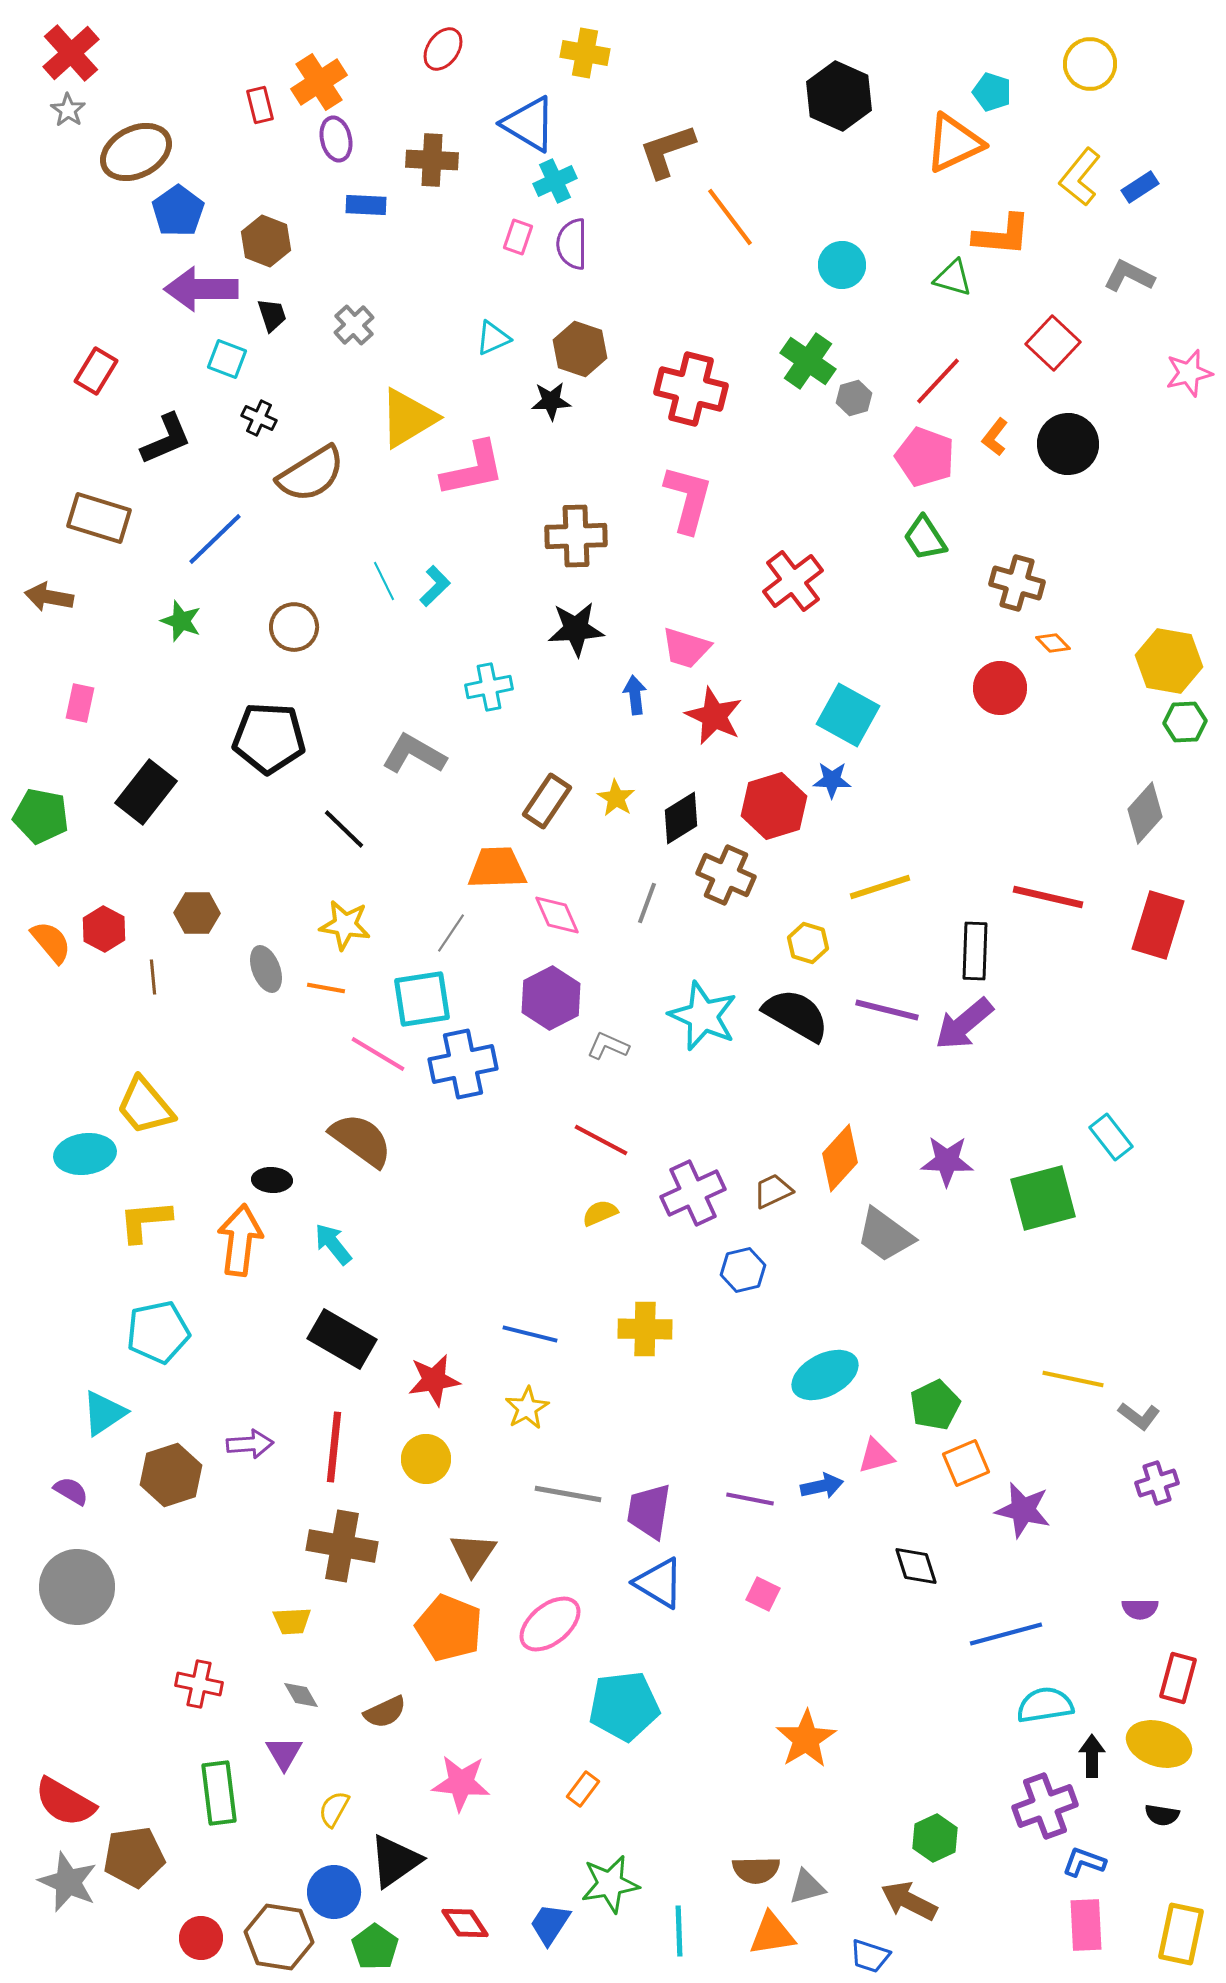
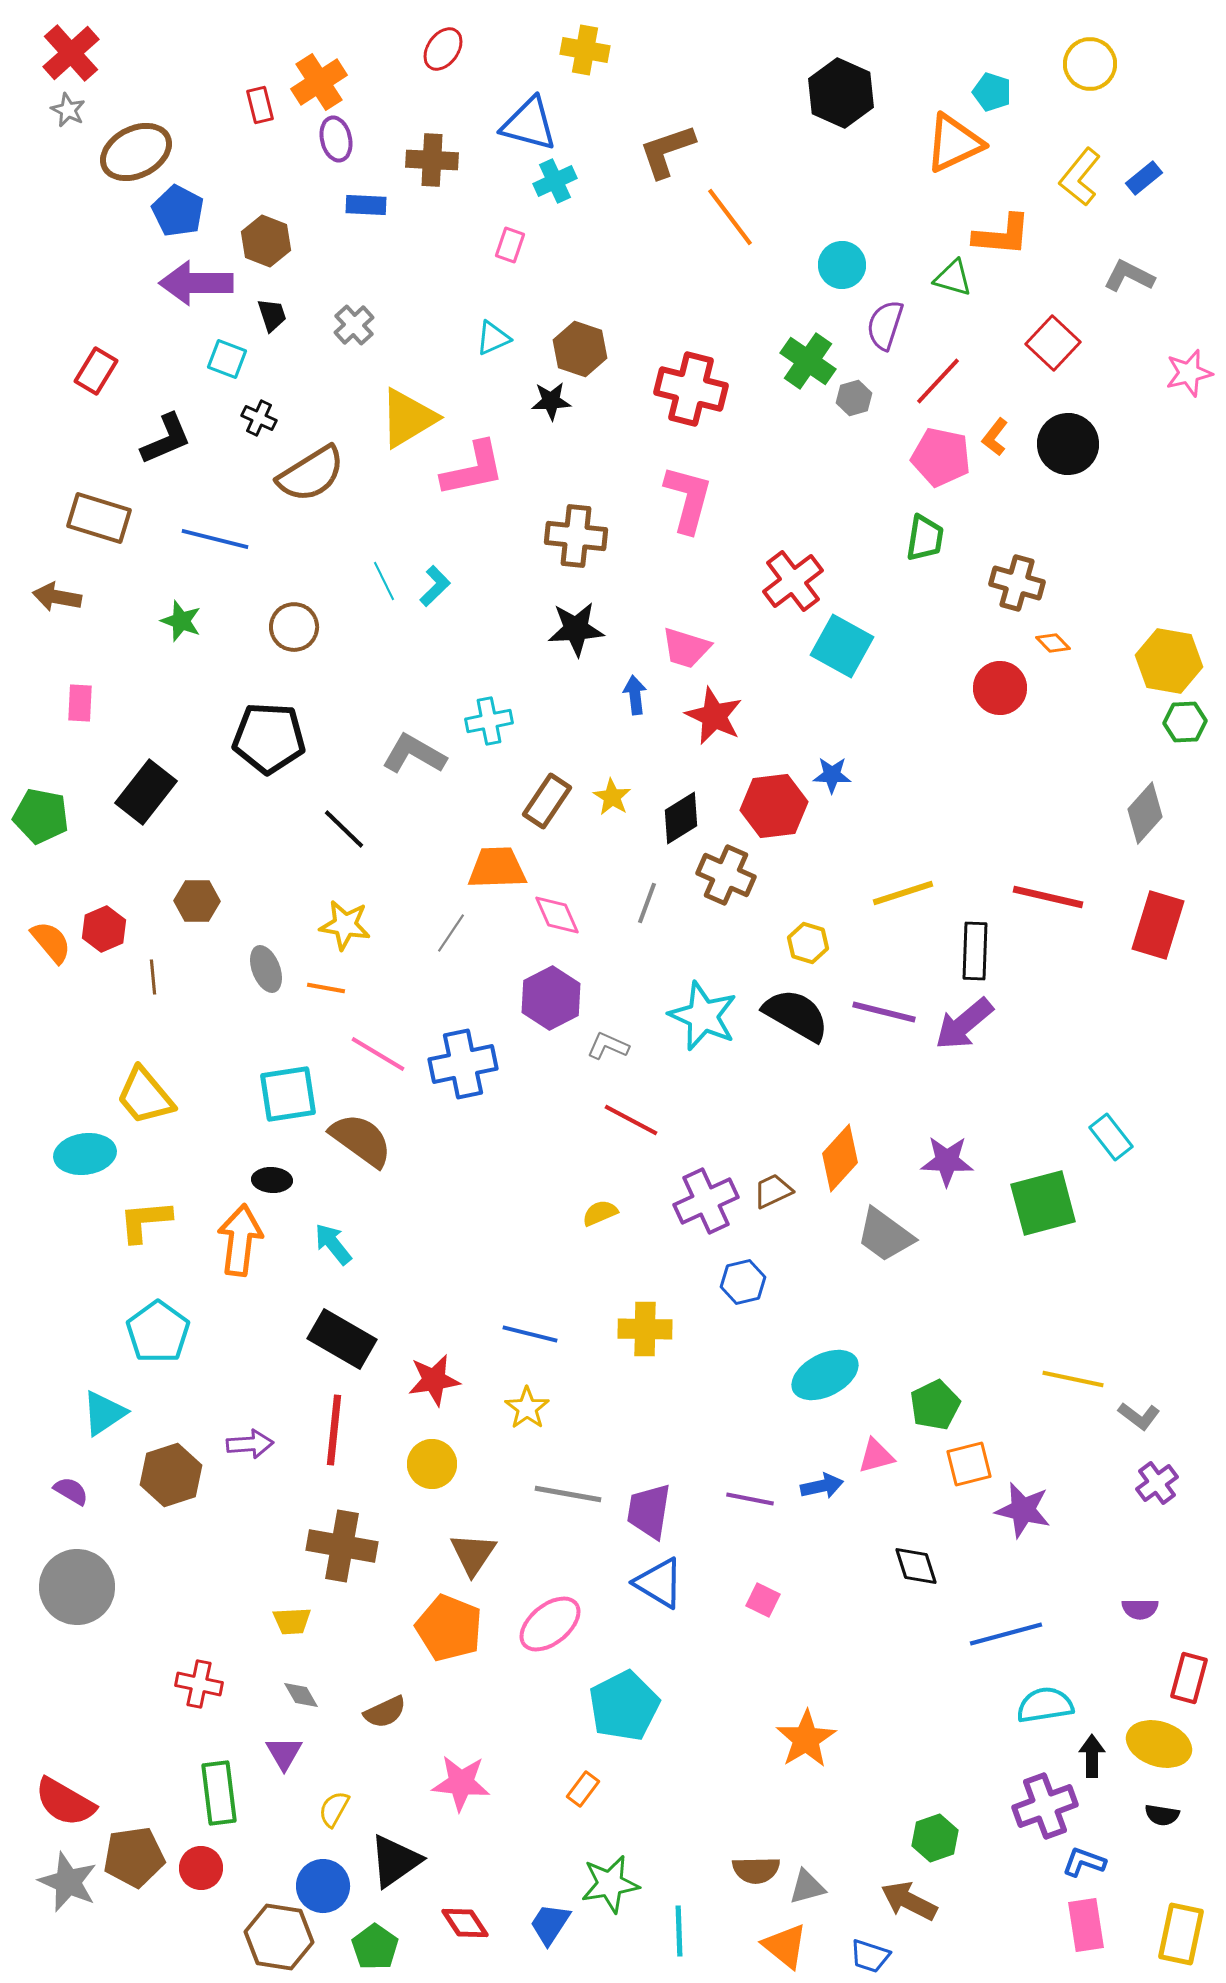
yellow cross at (585, 53): moved 3 px up
black hexagon at (839, 96): moved 2 px right, 3 px up
gray star at (68, 110): rotated 8 degrees counterclockwise
blue triangle at (529, 124): rotated 16 degrees counterclockwise
blue rectangle at (1140, 187): moved 4 px right, 9 px up; rotated 6 degrees counterclockwise
blue pentagon at (178, 211): rotated 9 degrees counterclockwise
pink rectangle at (518, 237): moved 8 px left, 8 px down
purple semicircle at (572, 244): moved 313 px right, 81 px down; rotated 18 degrees clockwise
purple arrow at (201, 289): moved 5 px left, 6 px up
pink pentagon at (925, 457): moved 16 px right; rotated 8 degrees counterclockwise
brown cross at (576, 536): rotated 8 degrees clockwise
green trapezoid at (925, 538): rotated 138 degrees counterclockwise
blue line at (215, 539): rotated 58 degrees clockwise
brown arrow at (49, 597): moved 8 px right
cyan cross at (489, 687): moved 34 px down
pink rectangle at (80, 703): rotated 9 degrees counterclockwise
cyan square at (848, 715): moved 6 px left, 69 px up
blue star at (832, 780): moved 5 px up
yellow star at (616, 798): moved 4 px left, 1 px up
red hexagon at (774, 806): rotated 10 degrees clockwise
yellow line at (880, 887): moved 23 px right, 6 px down
brown hexagon at (197, 913): moved 12 px up
red hexagon at (104, 929): rotated 9 degrees clockwise
cyan square at (422, 999): moved 134 px left, 95 px down
purple line at (887, 1010): moved 3 px left, 2 px down
yellow trapezoid at (145, 1106): moved 10 px up
red line at (601, 1140): moved 30 px right, 20 px up
purple cross at (693, 1193): moved 13 px right, 8 px down
green square at (1043, 1198): moved 5 px down
blue hexagon at (743, 1270): moved 12 px down
cyan pentagon at (158, 1332): rotated 24 degrees counterclockwise
yellow star at (527, 1408): rotated 6 degrees counterclockwise
red line at (334, 1447): moved 17 px up
yellow circle at (426, 1459): moved 6 px right, 5 px down
orange square at (966, 1463): moved 3 px right, 1 px down; rotated 9 degrees clockwise
purple cross at (1157, 1483): rotated 18 degrees counterclockwise
pink square at (763, 1594): moved 6 px down
red rectangle at (1178, 1678): moved 11 px right
cyan pentagon at (624, 1706): rotated 20 degrees counterclockwise
green hexagon at (935, 1838): rotated 6 degrees clockwise
blue circle at (334, 1892): moved 11 px left, 6 px up
pink rectangle at (1086, 1925): rotated 6 degrees counterclockwise
orange triangle at (772, 1934): moved 13 px right, 12 px down; rotated 48 degrees clockwise
red circle at (201, 1938): moved 70 px up
